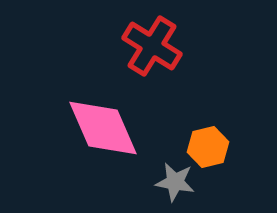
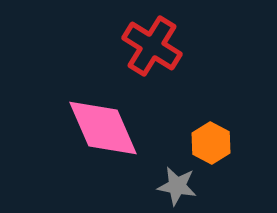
orange hexagon: moved 3 px right, 4 px up; rotated 18 degrees counterclockwise
gray star: moved 2 px right, 4 px down
